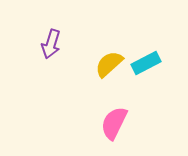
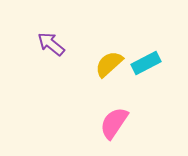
purple arrow: rotated 112 degrees clockwise
pink semicircle: rotated 8 degrees clockwise
